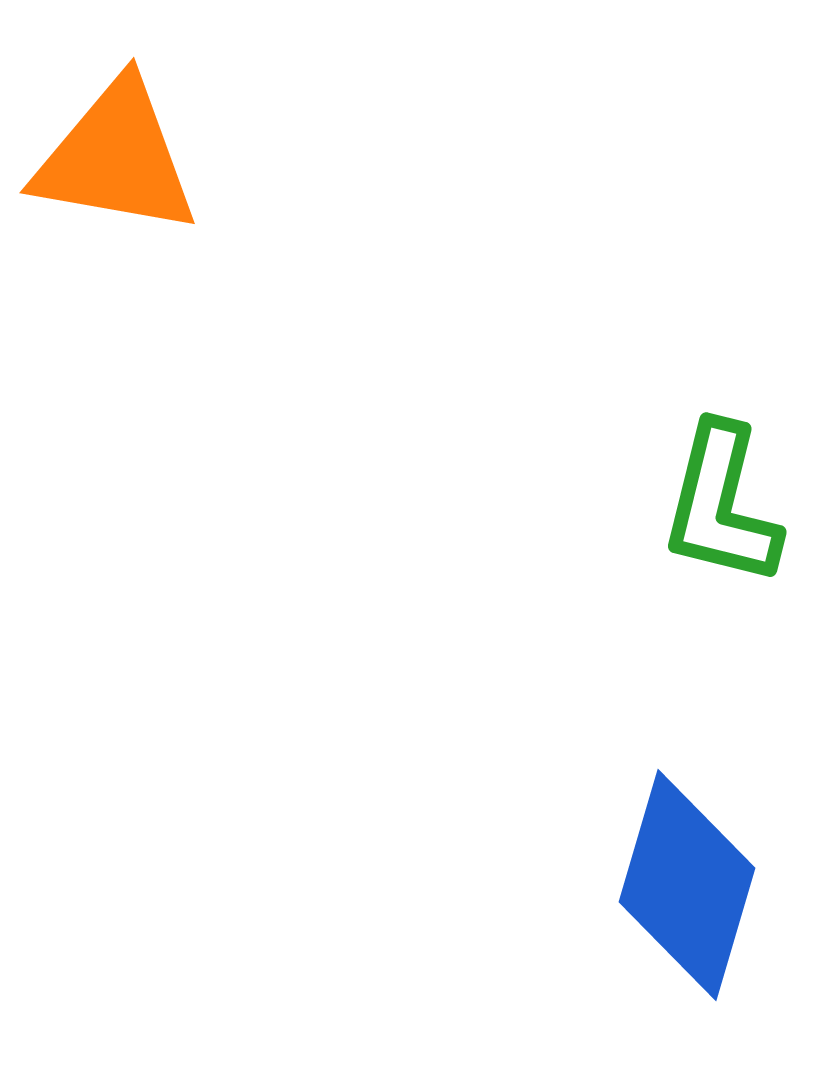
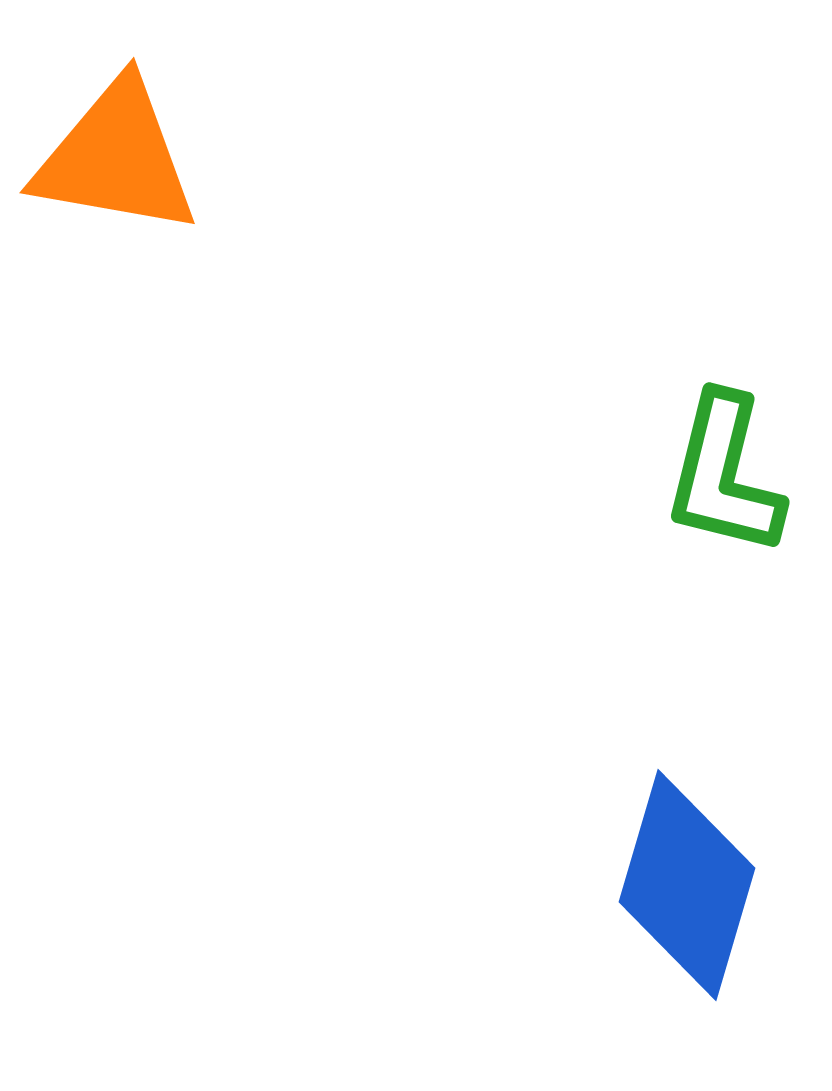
green L-shape: moved 3 px right, 30 px up
